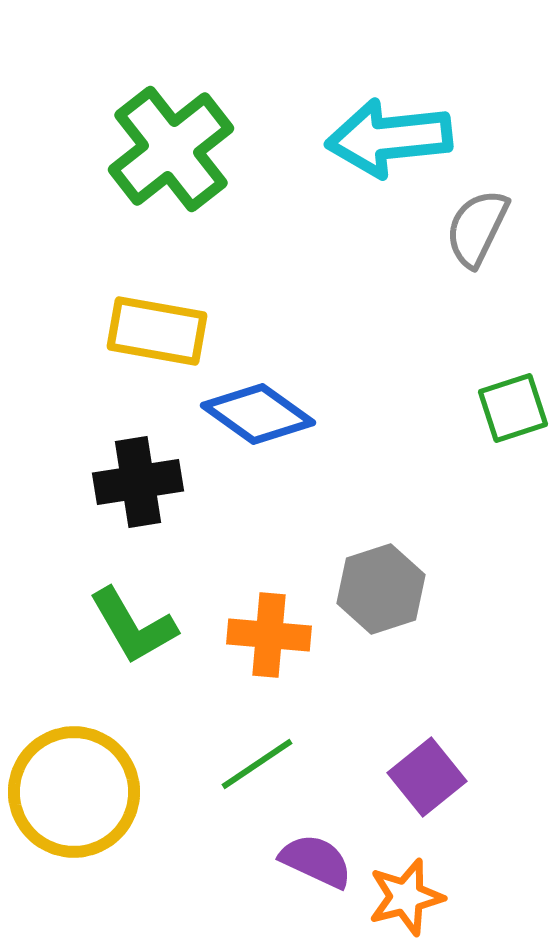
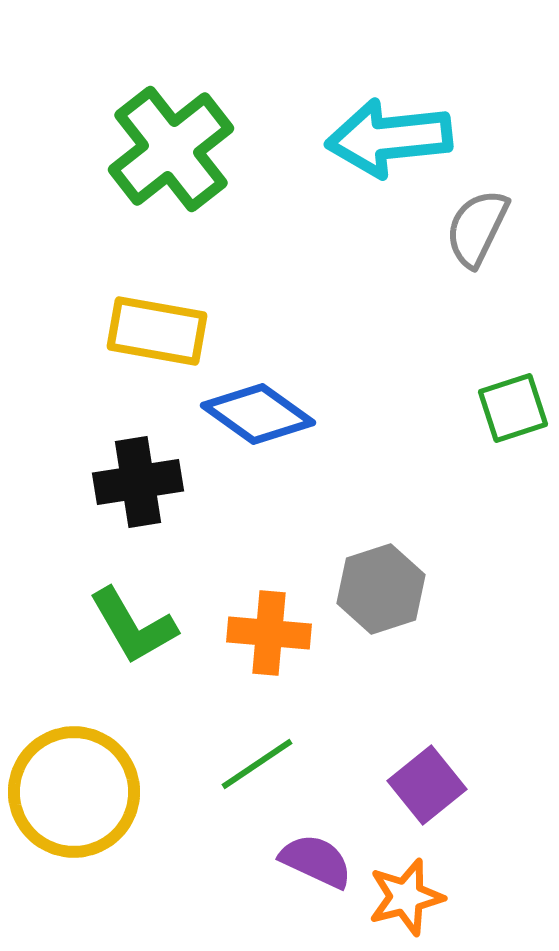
orange cross: moved 2 px up
purple square: moved 8 px down
